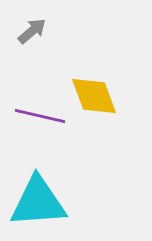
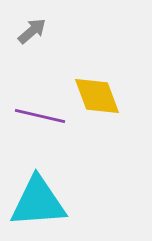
yellow diamond: moved 3 px right
